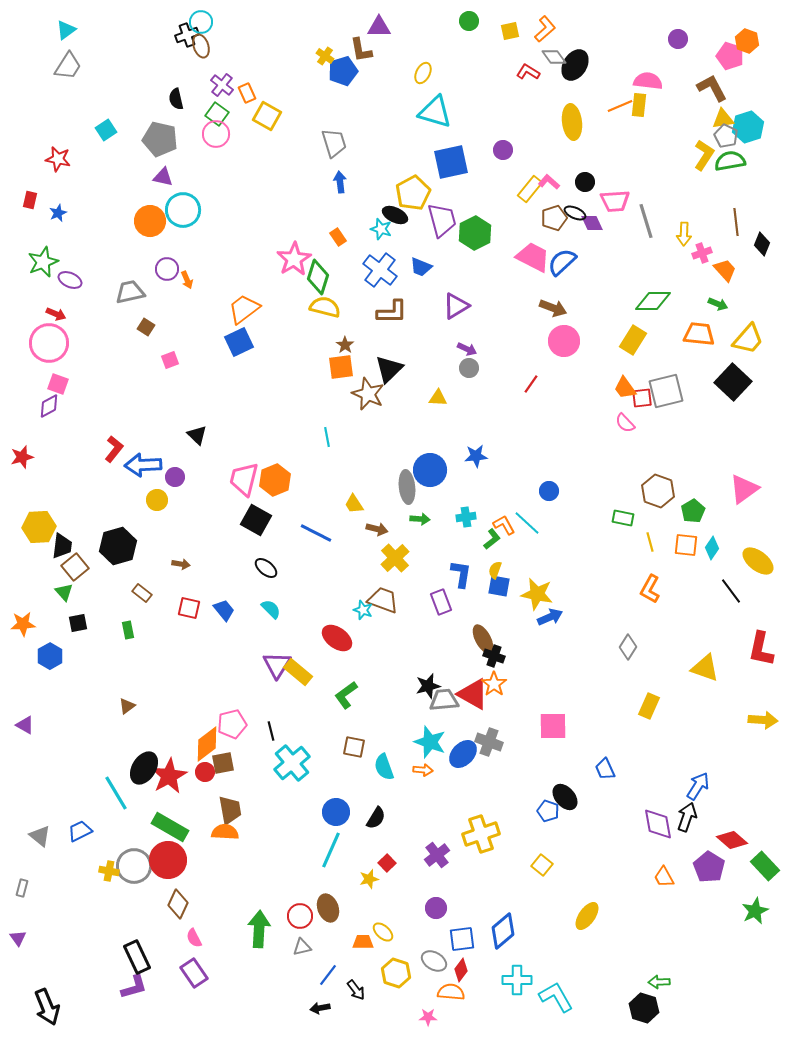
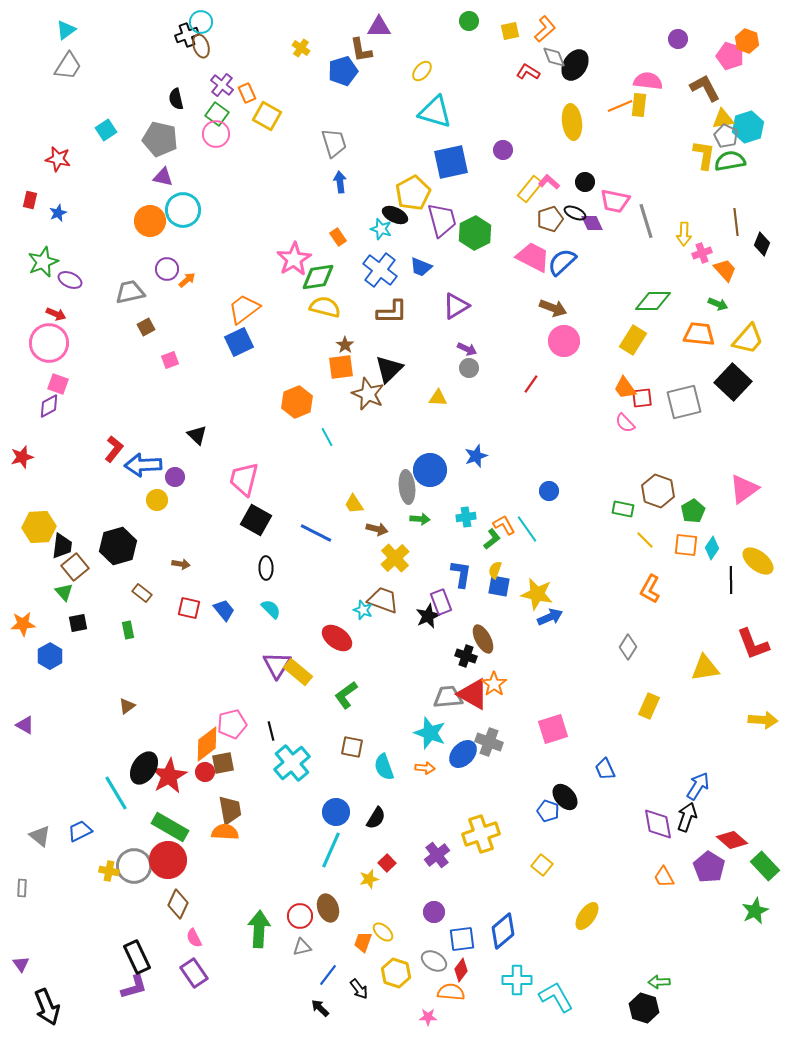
yellow cross at (325, 56): moved 24 px left, 8 px up
gray diamond at (554, 57): rotated 15 degrees clockwise
yellow ellipse at (423, 73): moved 1 px left, 2 px up; rotated 15 degrees clockwise
brown L-shape at (712, 88): moved 7 px left
yellow L-shape at (704, 155): rotated 24 degrees counterclockwise
pink trapezoid at (615, 201): rotated 16 degrees clockwise
brown pentagon at (554, 218): moved 4 px left, 1 px down
green diamond at (318, 277): rotated 64 degrees clockwise
orange arrow at (187, 280): rotated 108 degrees counterclockwise
brown square at (146, 327): rotated 30 degrees clockwise
gray square at (666, 391): moved 18 px right, 11 px down
cyan line at (327, 437): rotated 18 degrees counterclockwise
blue star at (476, 456): rotated 15 degrees counterclockwise
orange hexagon at (275, 480): moved 22 px right, 78 px up
green rectangle at (623, 518): moved 9 px up
cyan line at (527, 523): moved 6 px down; rotated 12 degrees clockwise
yellow line at (650, 542): moved 5 px left, 2 px up; rotated 30 degrees counterclockwise
black ellipse at (266, 568): rotated 50 degrees clockwise
black line at (731, 591): moved 11 px up; rotated 36 degrees clockwise
red L-shape at (761, 649): moved 8 px left, 5 px up; rotated 33 degrees counterclockwise
black cross at (494, 656): moved 28 px left
yellow triangle at (705, 668): rotated 28 degrees counterclockwise
black star at (428, 686): moved 70 px up; rotated 10 degrees counterclockwise
gray trapezoid at (444, 700): moved 4 px right, 3 px up
pink square at (553, 726): moved 3 px down; rotated 16 degrees counterclockwise
cyan star at (430, 742): moved 9 px up
brown square at (354, 747): moved 2 px left
orange arrow at (423, 770): moved 2 px right, 2 px up
gray rectangle at (22, 888): rotated 12 degrees counterclockwise
purple circle at (436, 908): moved 2 px left, 4 px down
purple triangle at (18, 938): moved 3 px right, 26 px down
orange trapezoid at (363, 942): rotated 70 degrees counterclockwise
black arrow at (356, 990): moved 3 px right, 1 px up
black arrow at (320, 1008): rotated 54 degrees clockwise
